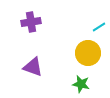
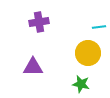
purple cross: moved 8 px right
cyan line: rotated 24 degrees clockwise
purple triangle: rotated 20 degrees counterclockwise
